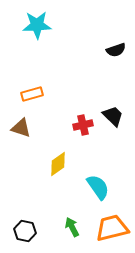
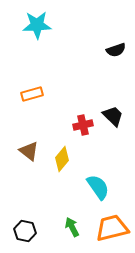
brown triangle: moved 8 px right, 23 px down; rotated 20 degrees clockwise
yellow diamond: moved 4 px right, 5 px up; rotated 15 degrees counterclockwise
